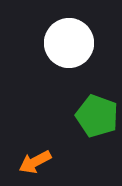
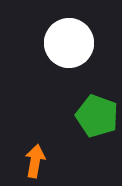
orange arrow: moved 1 px up; rotated 128 degrees clockwise
